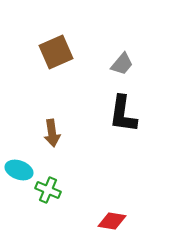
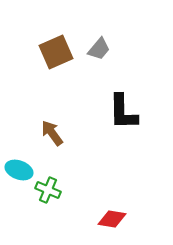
gray trapezoid: moved 23 px left, 15 px up
black L-shape: moved 2 px up; rotated 9 degrees counterclockwise
brown arrow: rotated 152 degrees clockwise
red diamond: moved 2 px up
